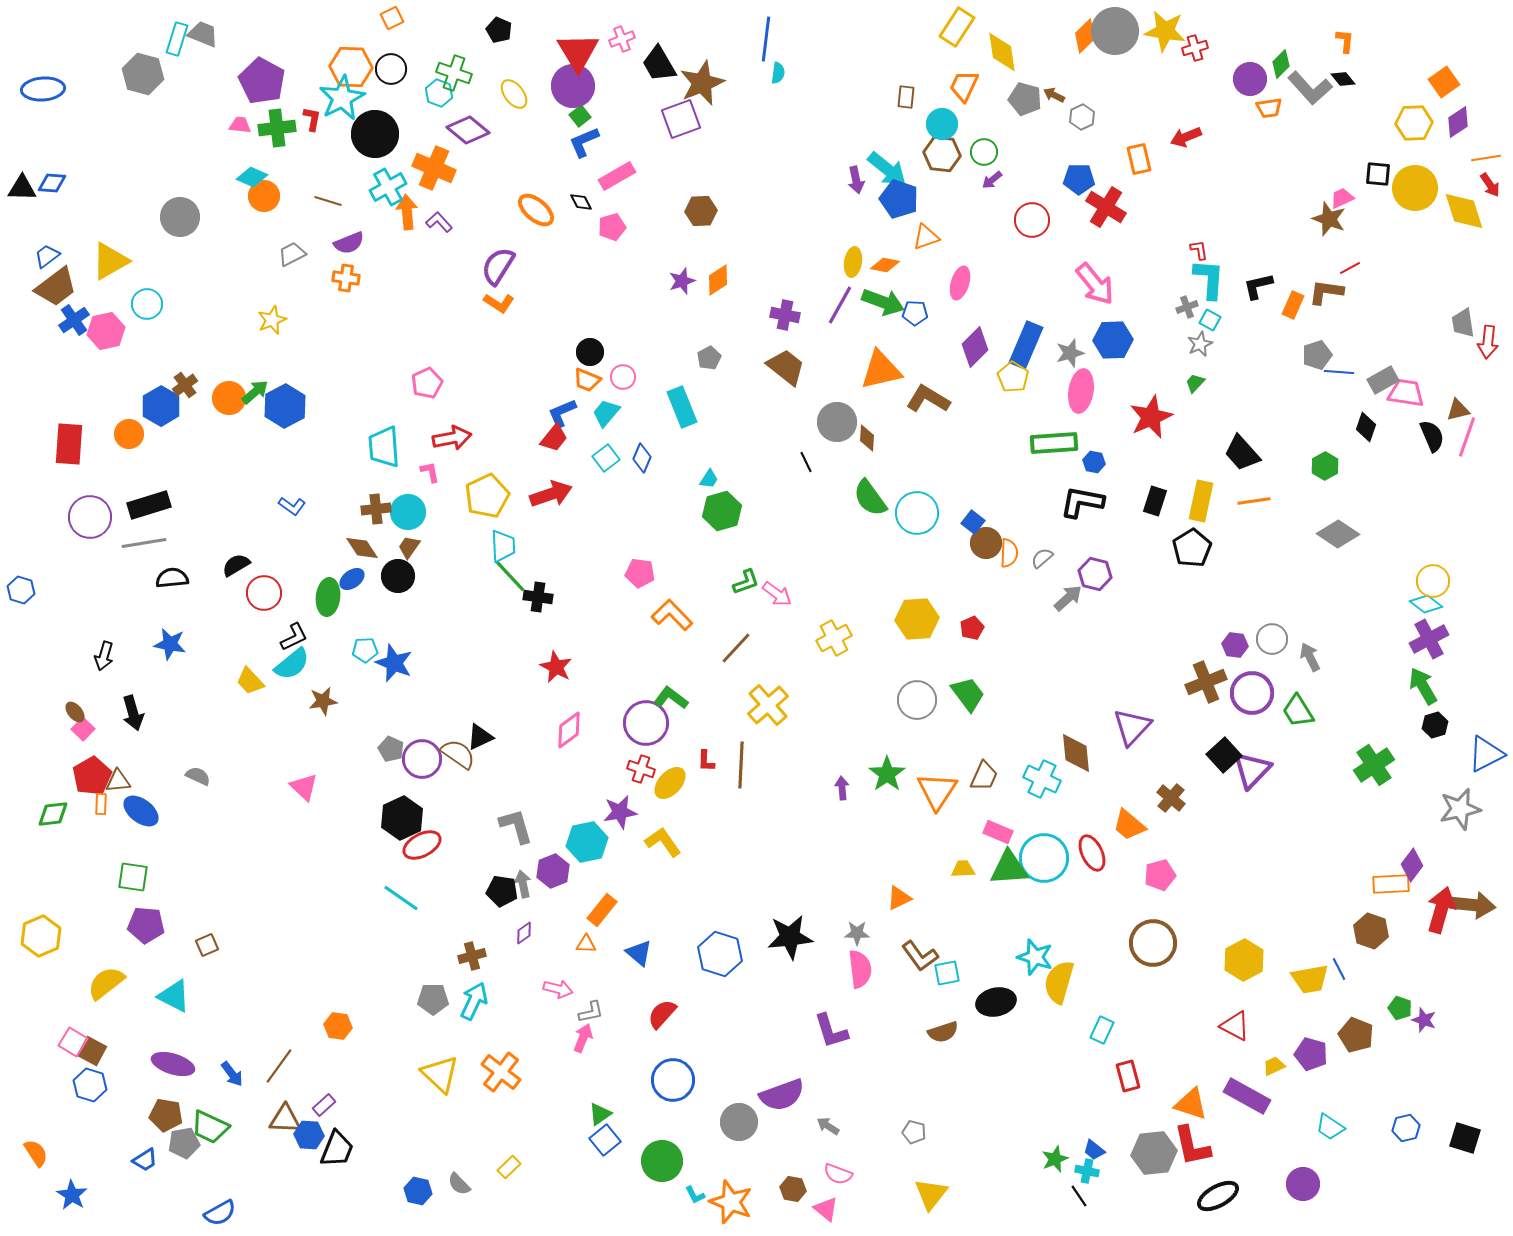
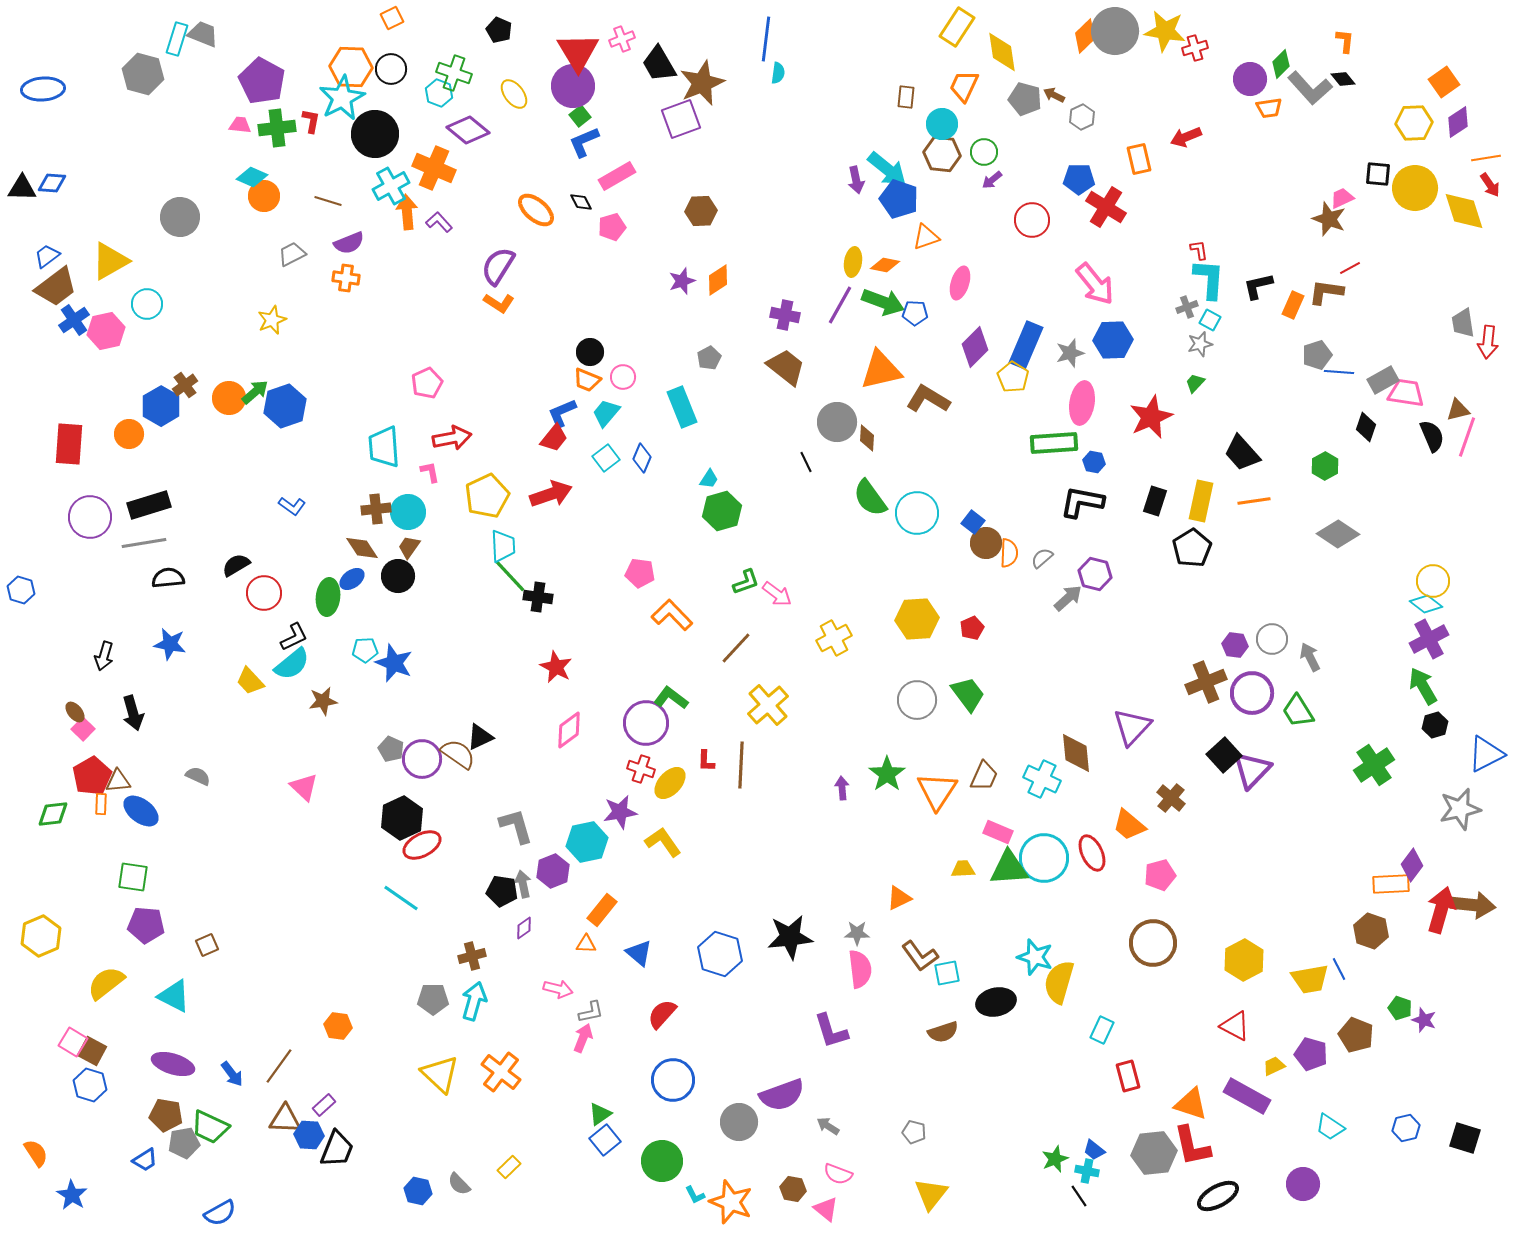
red L-shape at (312, 119): moved 1 px left, 2 px down
cyan cross at (388, 187): moved 3 px right, 1 px up
gray star at (1200, 344): rotated 10 degrees clockwise
pink ellipse at (1081, 391): moved 1 px right, 12 px down
blue hexagon at (285, 406): rotated 9 degrees clockwise
black semicircle at (172, 578): moved 4 px left
purple diamond at (524, 933): moved 5 px up
cyan arrow at (474, 1001): rotated 9 degrees counterclockwise
